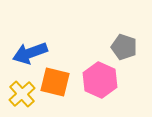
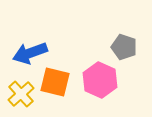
yellow cross: moved 1 px left
